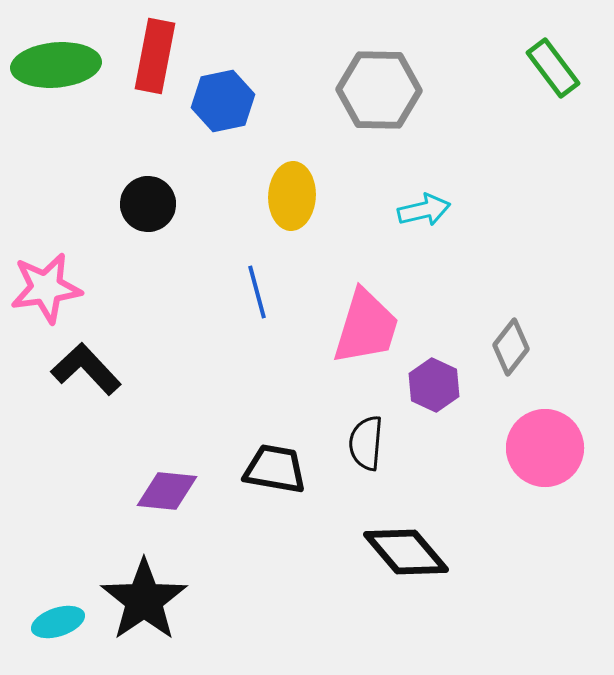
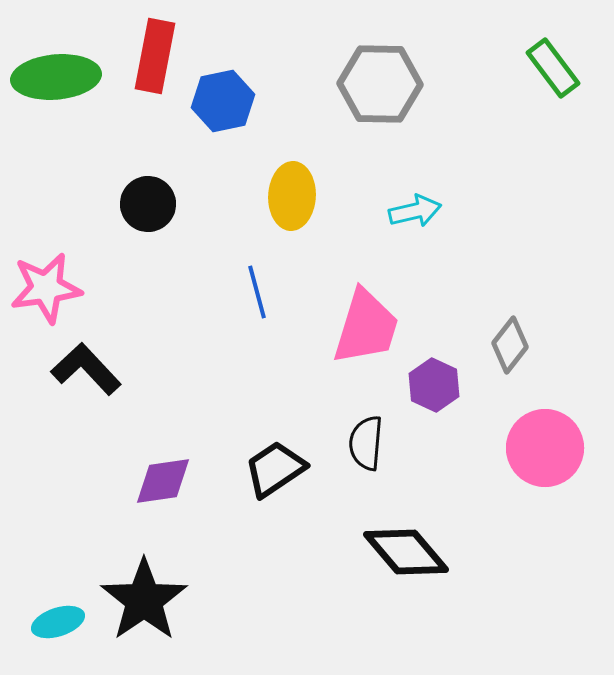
green ellipse: moved 12 px down
gray hexagon: moved 1 px right, 6 px up
cyan arrow: moved 9 px left, 1 px down
gray diamond: moved 1 px left, 2 px up
black trapezoid: rotated 44 degrees counterclockwise
purple diamond: moved 4 px left, 10 px up; rotated 14 degrees counterclockwise
